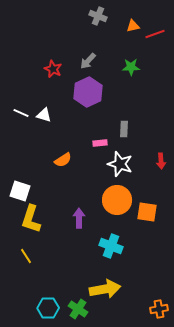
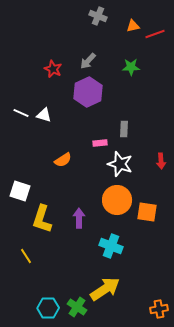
yellow L-shape: moved 11 px right
yellow arrow: rotated 24 degrees counterclockwise
green cross: moved 1 px left, 2 px up
